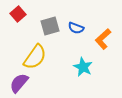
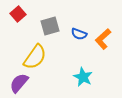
blue semicircle: moved 3 px right, 6 px down
cyan star: moved 10 px down
